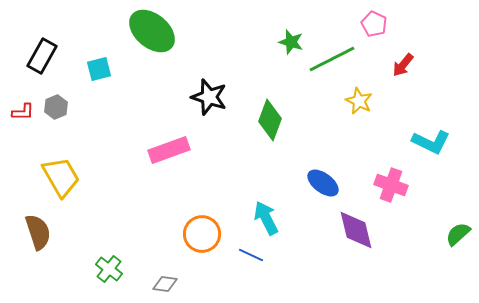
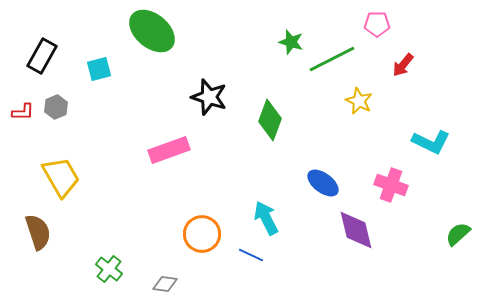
pink pentagon: moved 3 px right; rotated 25 degrees counterclockwise
